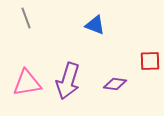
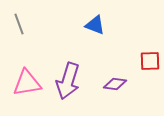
gray line: moved 7 px left, 6 px down
